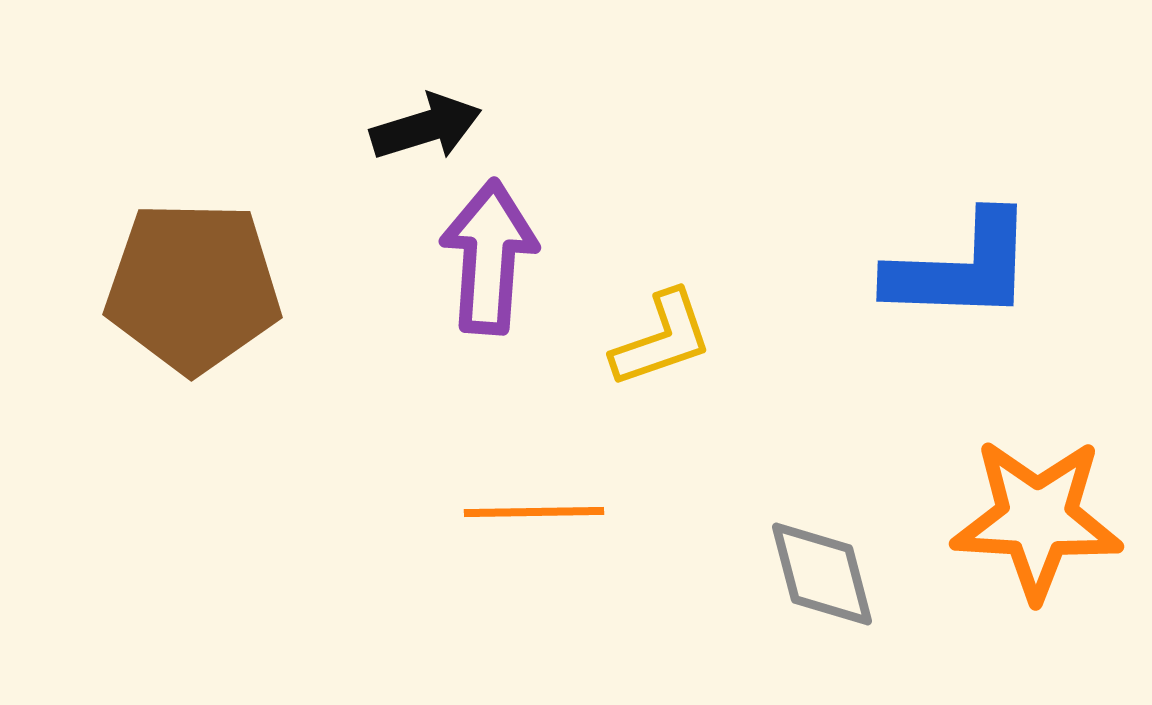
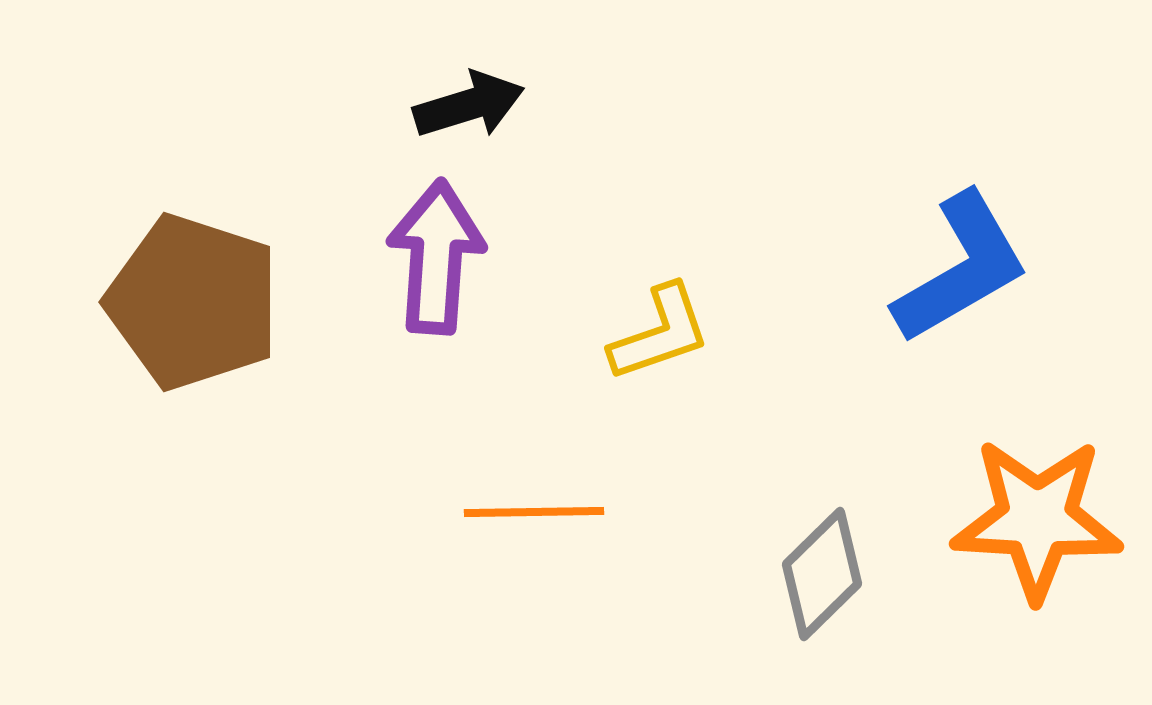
black arrow: moved 43 px right, 22 px up
purple arrow: moved 53 px left
blue L-shape: rotated 32 degrees counterclockwise
brown pentagon: moved 15 px down; rotated 17 degrees clockwise
yellow L-shape: moved 2 px left, 6 px up
gray diamond: rotated 60 degrees clockwise
